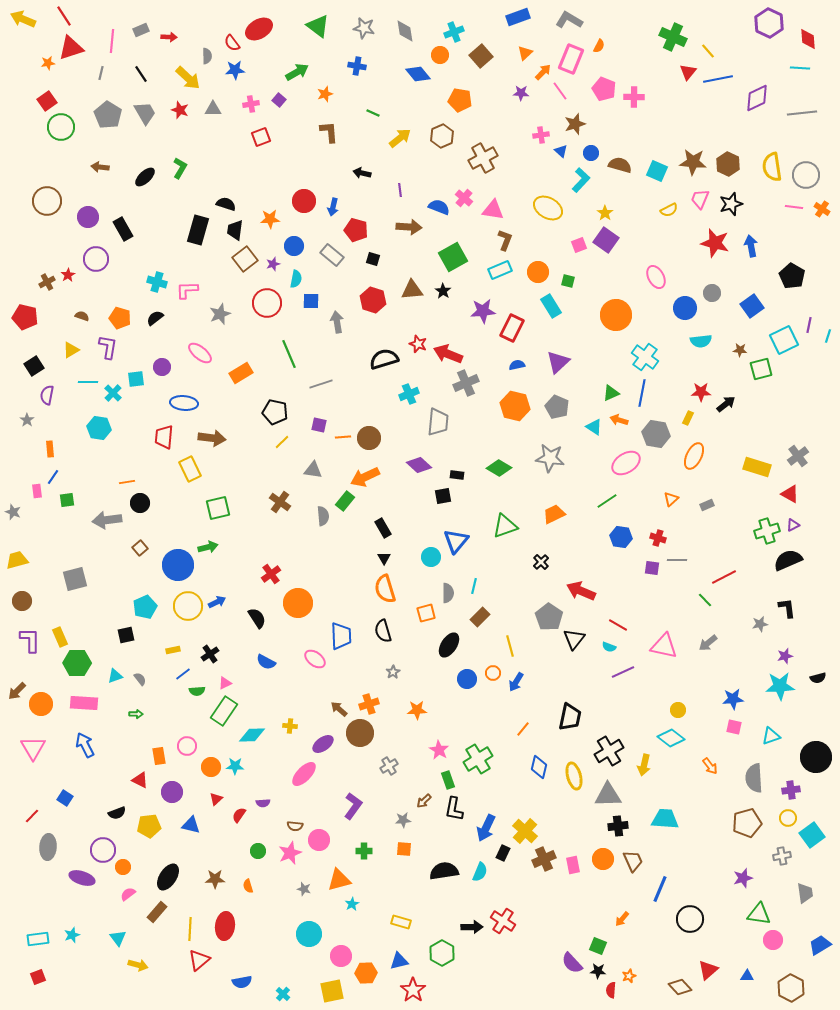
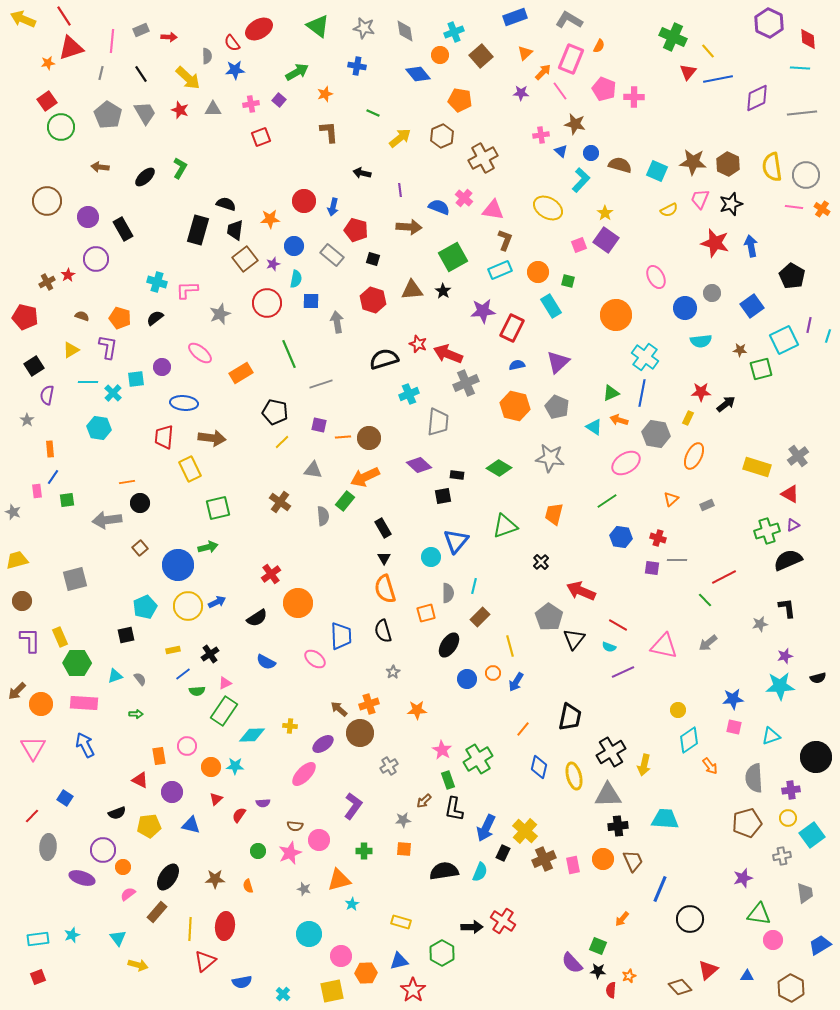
blue rectangle at (518, 17): moved 3 px left
brown star at (575, 124): rotated 30 degrees clockwise
orange trapezoid at (554, 514): rotated 50 degrees counterclockwise
black semicircle at (257, 618): rotated 90 degrees clockwise
cyan diamond at (671, 738): moved 18 px right, 2 px down; rotated 72 degrees counterclockwise
pink star at (439, 750): moved 3 px right
black cross at (609, 751): moved 2 px right, 1 px down
red triangle at (199, 960): moved 6 px right, 1 px down
